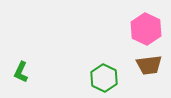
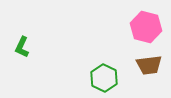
pink hexagon: moved 2 px up; rotated 12 degrees counterclockwise
green L-shape: moved 1 px right, 25 px up
